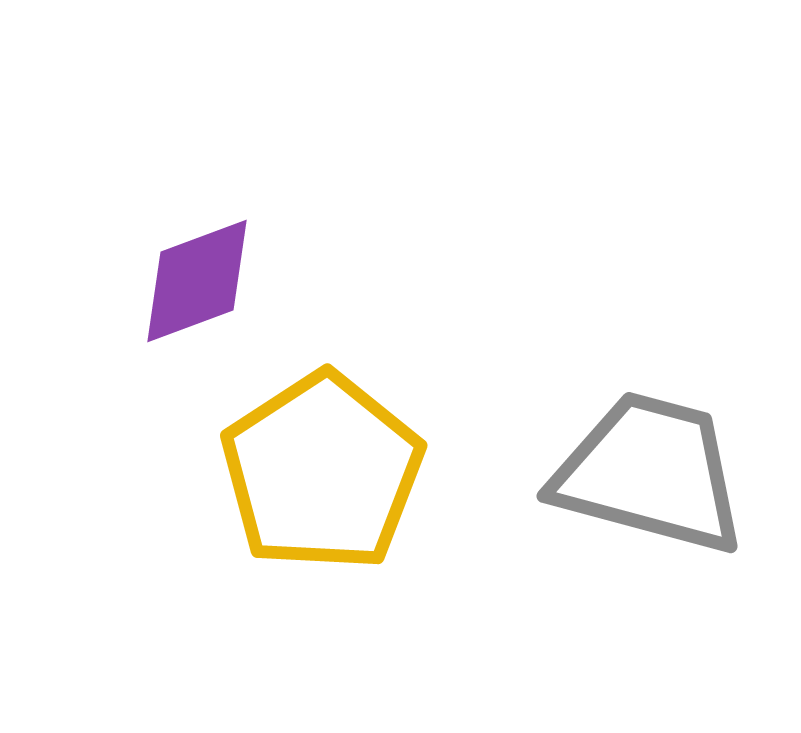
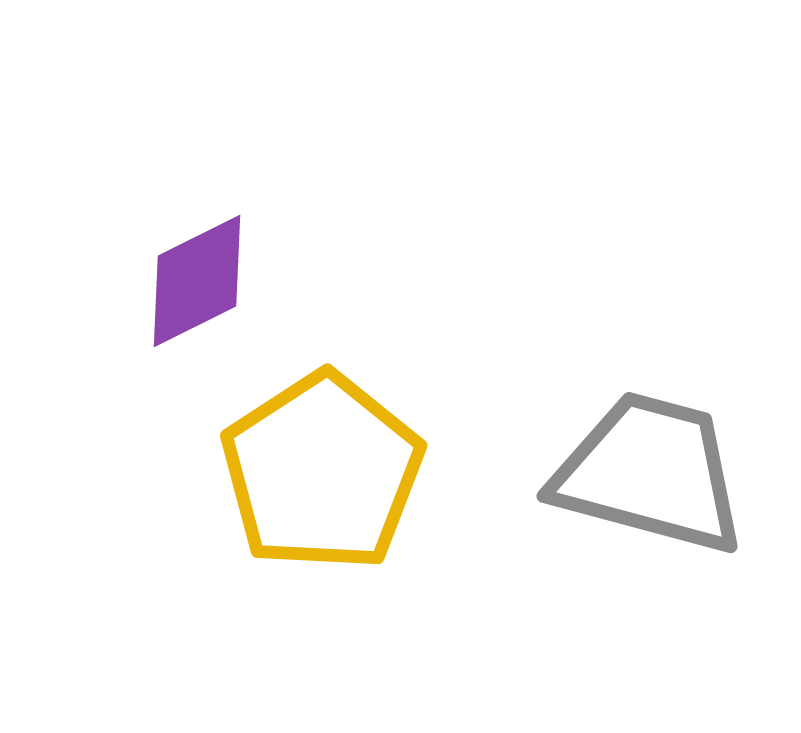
purple diamond: rotated 6 degrees counterclockwise
